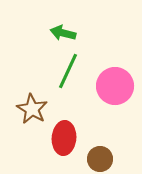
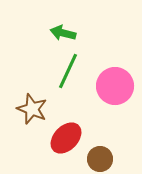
brown star: rotated 8 degrees counterclockwise
red ellipse: moved 2 px right; rotated 40 degrees clockwise
